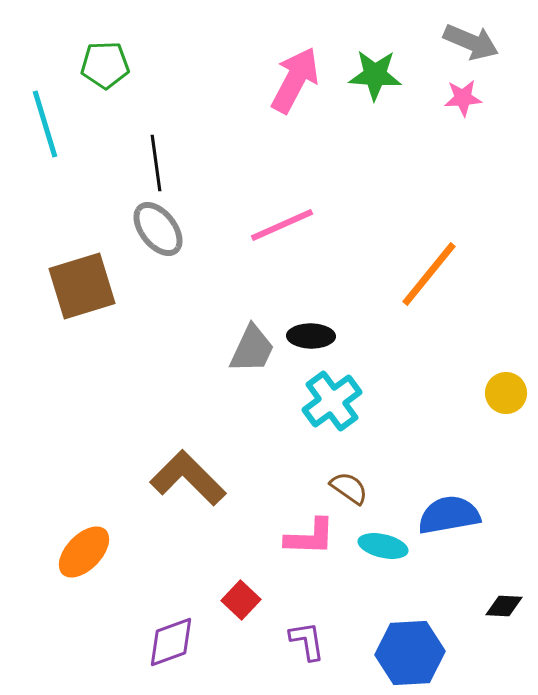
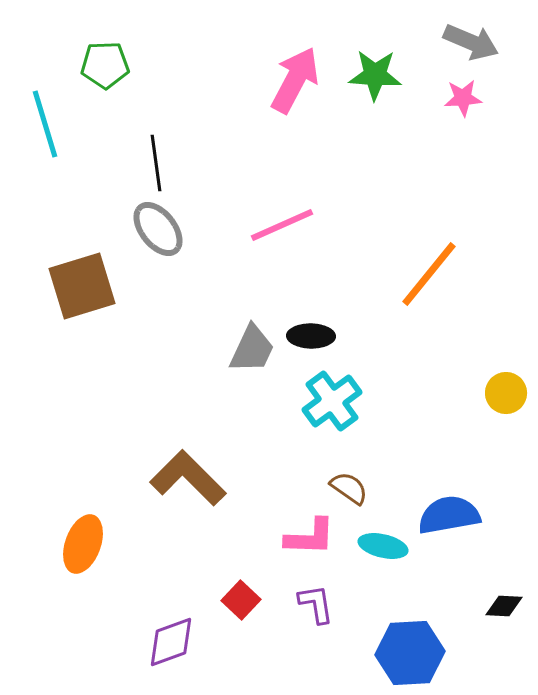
orange ellipse: moved 1 px left, 8 px up; rotated 24 degrees counterclockwise
purple L-shape: moved 9 px right, 37 px up
